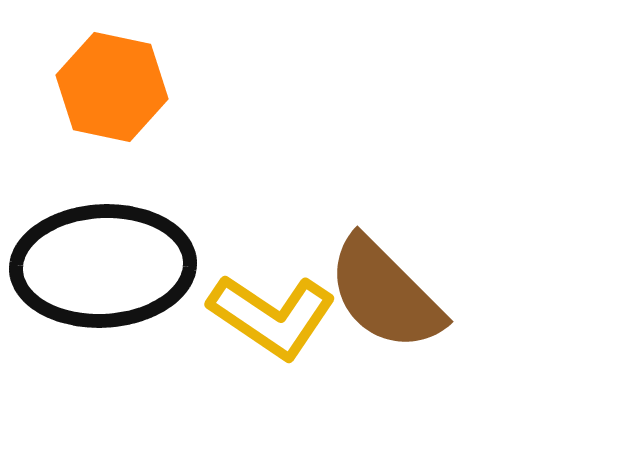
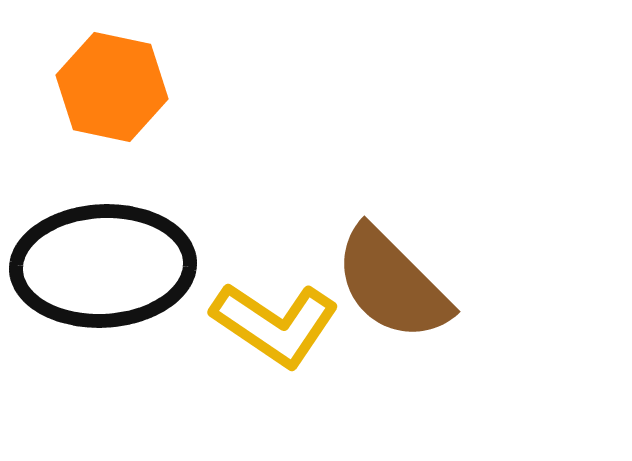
brown semicircle: moved 7 px right, 10 px up
yellow L-shape: moved 3 px right, 8 px down
